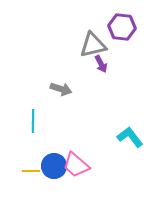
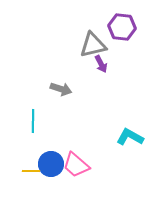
cyan L-shape: rotated 24 degrees counterclockwise
blue circle: moved 3 px left, 2 px up
